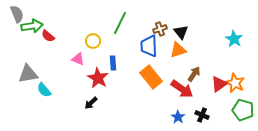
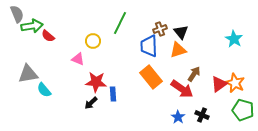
blue rectangle: moved 31 px down
red star: moved 2 px left, 4 px down; rotated 25 degrees counterclockwise
